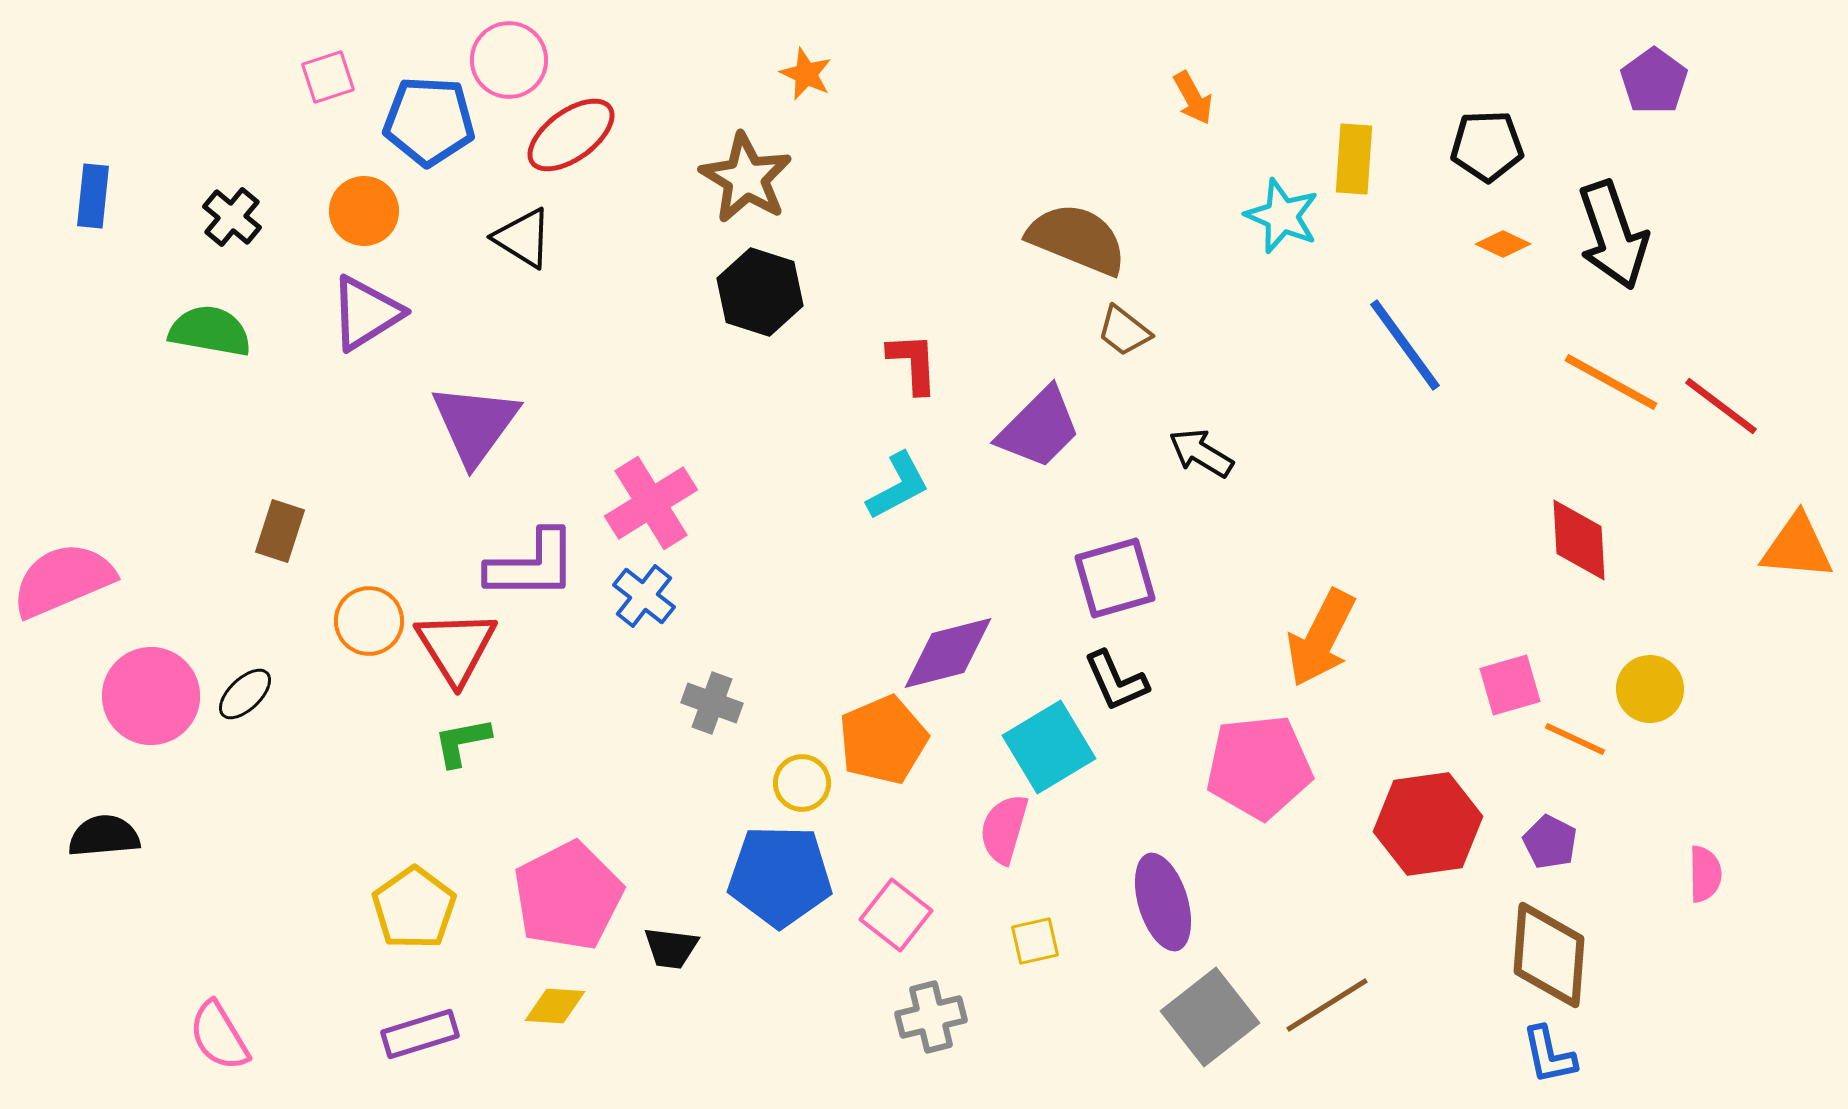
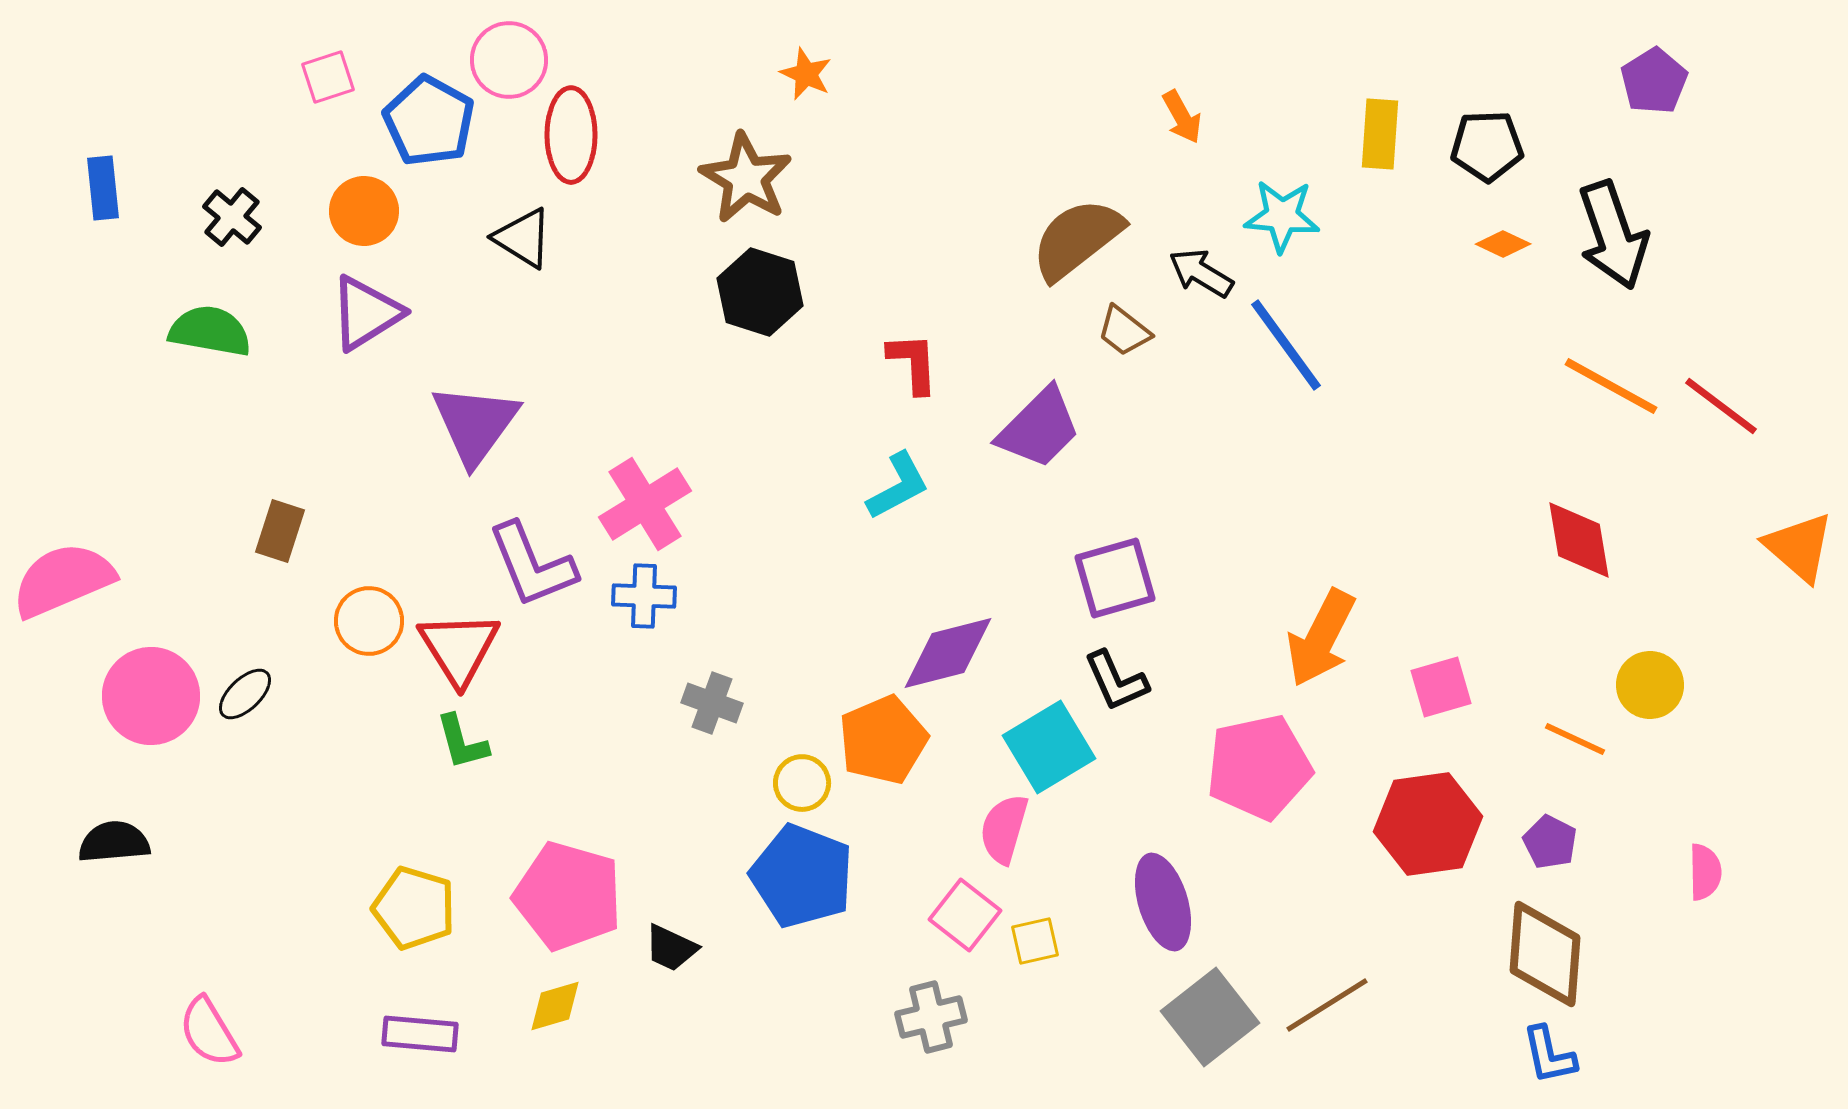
purple pentagon at (1654, 81): rotated 4 degrees clockwise
orange arrow at (1193, 98): moved 11 px left, 19 px down
blue pentagon at (429, 121): rotated 26 degrees clockwise
red ellipse at (571, 135): rotated 54 degrees counterclockwise
yellow rectangle at (1354, 159): moved 26 px right, 25 px up
blue rectangle at (93, 196): moved 10 px right, 8 px up; rotated 12 degrees counterclockwise
cyan star at (1282, 216): rotated 18 degrees counterclockwise
brown semicircle at (1077, 239): rotated 60 degrees counterclockwise
blue line at (1405, 345): moved 119 px left
orange line at (1611, 382): moved 4 px down
black arrow at (1201, 453): moved 180 px up
pink cross at (651, 503): moved 6 px left, 1 px down
red diamond at (1579, 540): rotated 6 degrees counterclockwise
orange triangle at (1797, 547): moved 2 px right; rotated 36 degrees clockwise
purple L-shape at (532, 565): rotated 68 degrees clockwise
blue cross at (644, 596): rotated 36 degrees counterclockwise
red triangle at (456, 647): moved 3 px right, 1 px down
pink square at (1510, 685): moved 69 px left, 2 px down
yellow circle at (1650, 689): moved 4 px up
green L-shape at (462, 742): rotated 94 degrees counterclockwise
pink pentagon at (1259, 767): rotated 6 degrees counterclockwise
black semicircle at (104, 836): moved 10 px right, 6 px down
pink semicircle at (1705, 874): moved 2 px up
blue pentagon at (780, 876): moved 22 px right; rotated 20 degrees clockwise
pink pentagon at (568, 896): rotated 29 degrees counterclockwise
yellow pentagon at (414, 908): rotated 20 degrees counterclockwise
pink square at (896, 915): moved 69 px right
black trapezoid at (671, 948): rotated 18 degrees clockwise
brown diamond at (1549, 955): moved 4 px left, 1 px up
yellow diamond at (555, 1006): rotated 20 degrees counterclockwise
purple rectangle at (420, 1034): rotated 22 degrees clockwise
pink semicircle at (219, 1036): moved 10 px left, 4 px up
